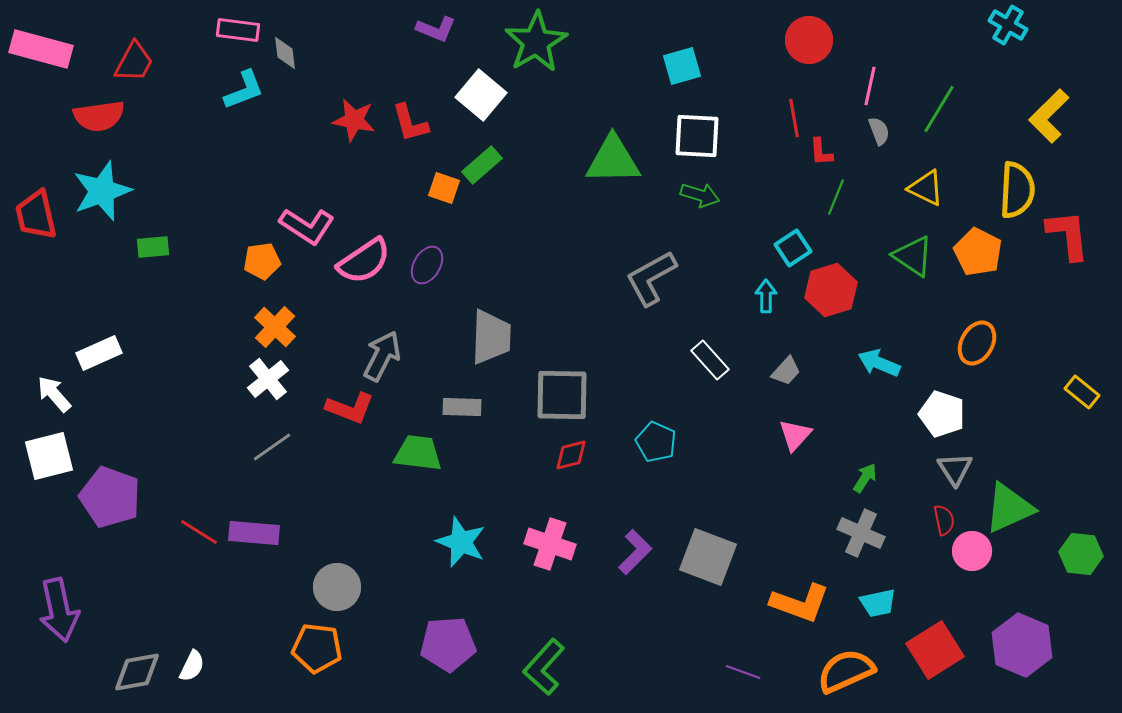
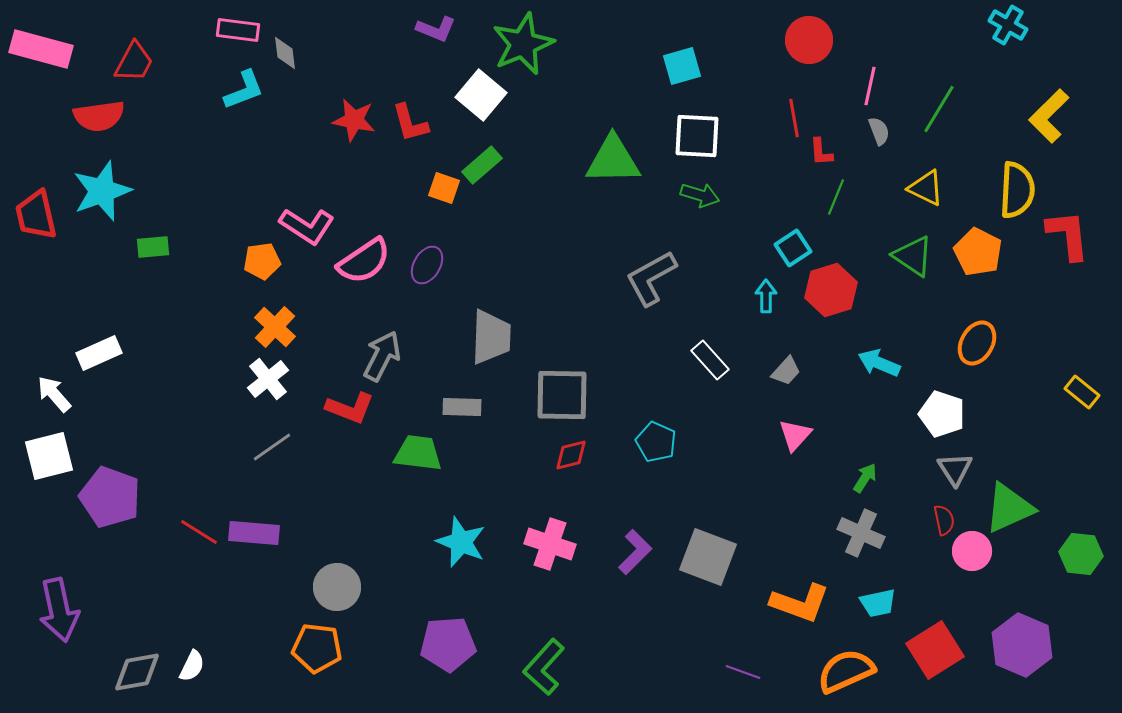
green star at (536, 42): moved 13 px left, 2 px down; rotated 8 degrees clockwise
